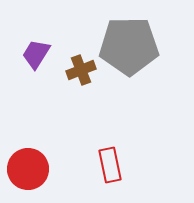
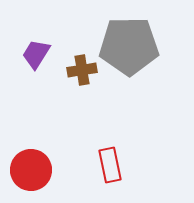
brown cross: moved 1 px right; rotated 12 degrees clockwise
red circle: moved 3 px right, 1 px down
